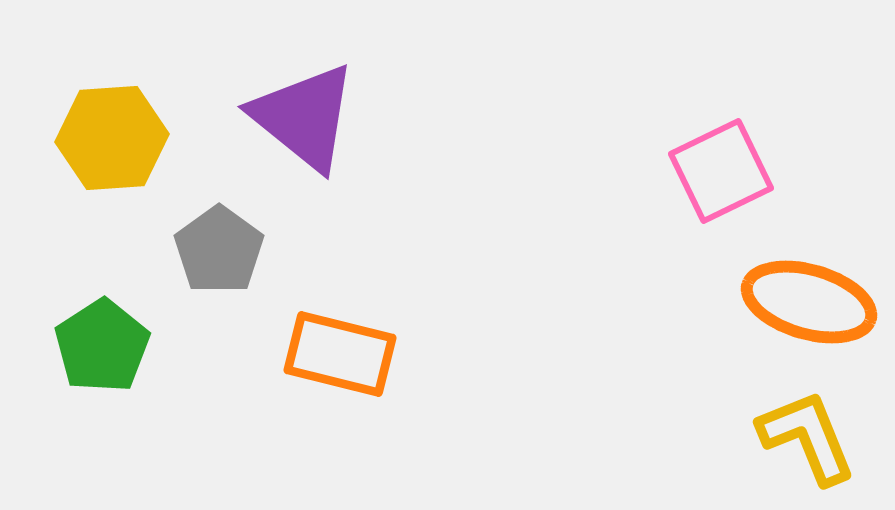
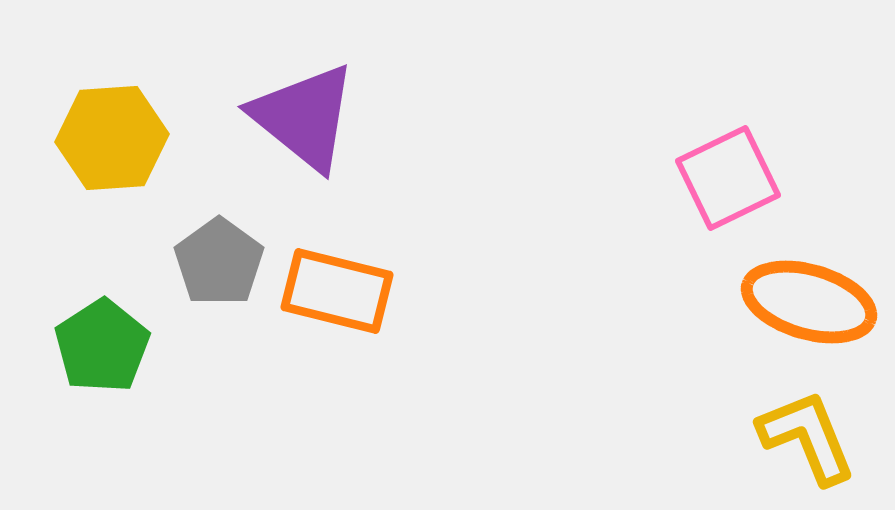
pink square: moved 7 px right, 7 px down
gray pentagon: moved 12 px down
orange rectangle: moved 3 px left, 63 px up
